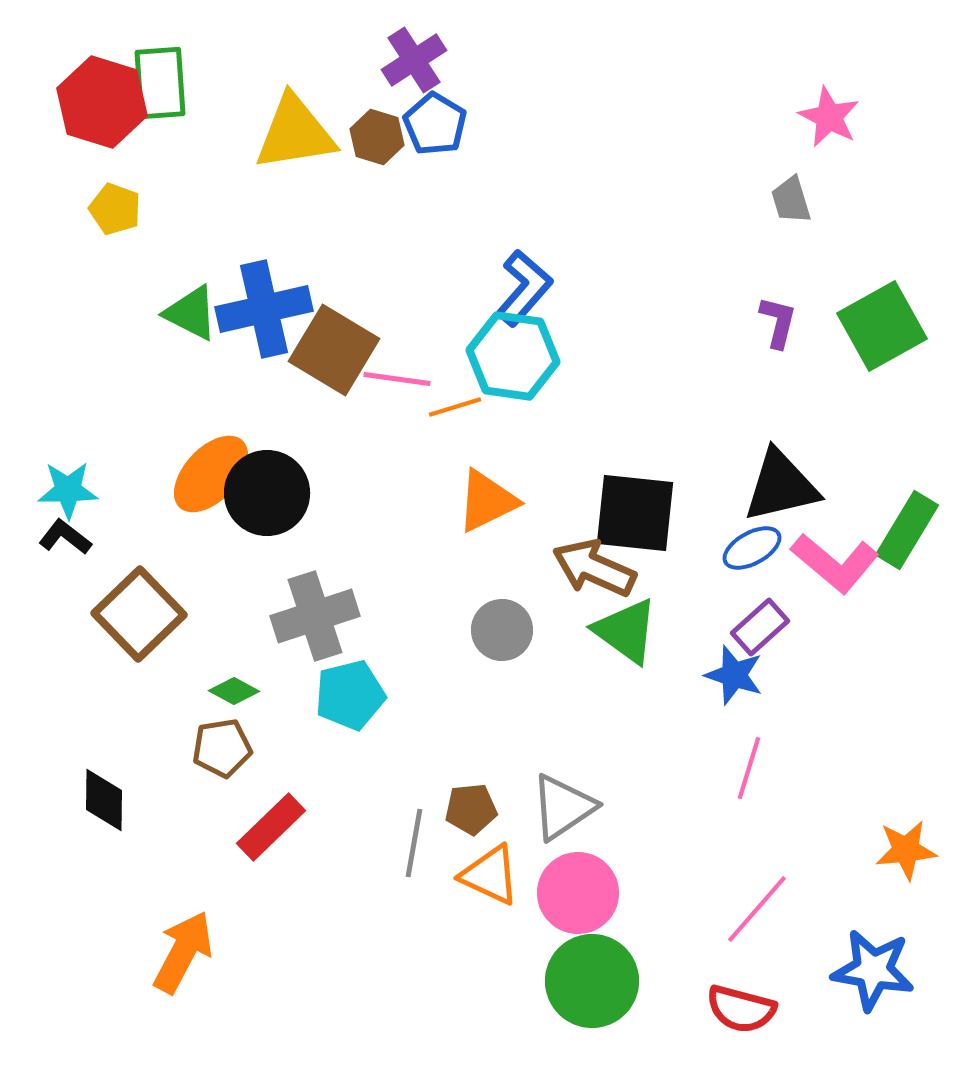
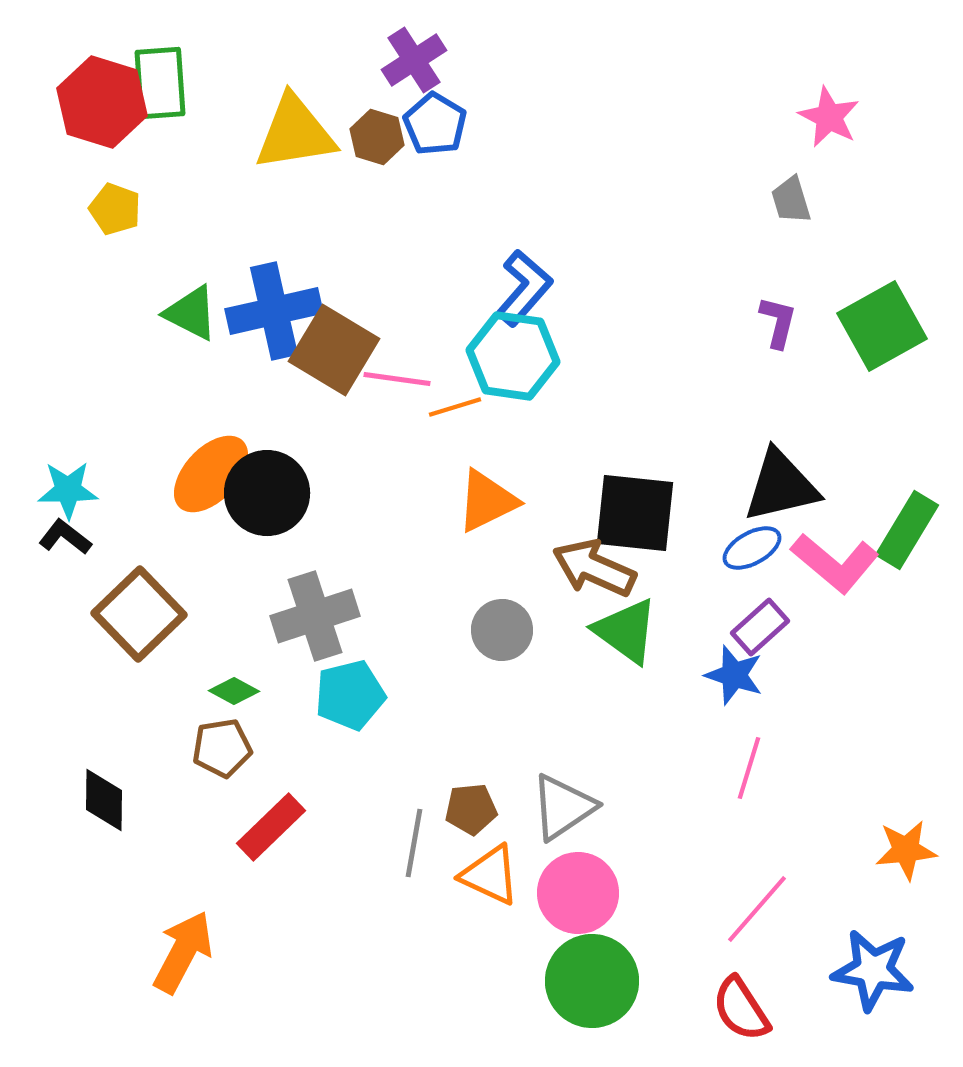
blue cross at (264, 309): moved 10 px right, 2 px down
red semicircle at (741, 1009): rotated 42 degrees clockwise
